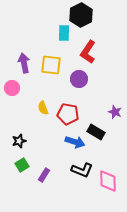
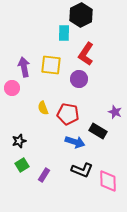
red L-shape: moved 2 px left, 2 px down
purple arrow: moved 4 px down
black rectangle: moved 2 px right, 1 px up
